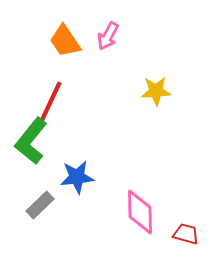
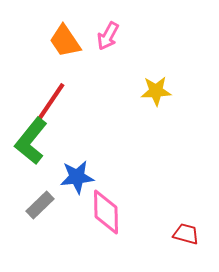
red line: rotated 9 degrees clockwise
pink diamond: moved 34 px left
